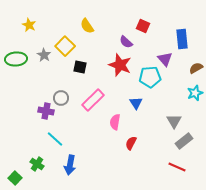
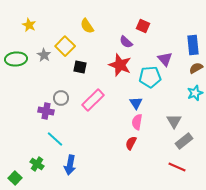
blue rectangle: moved 11 px right, 6 px down
pink semicircle: moved 22 px right
